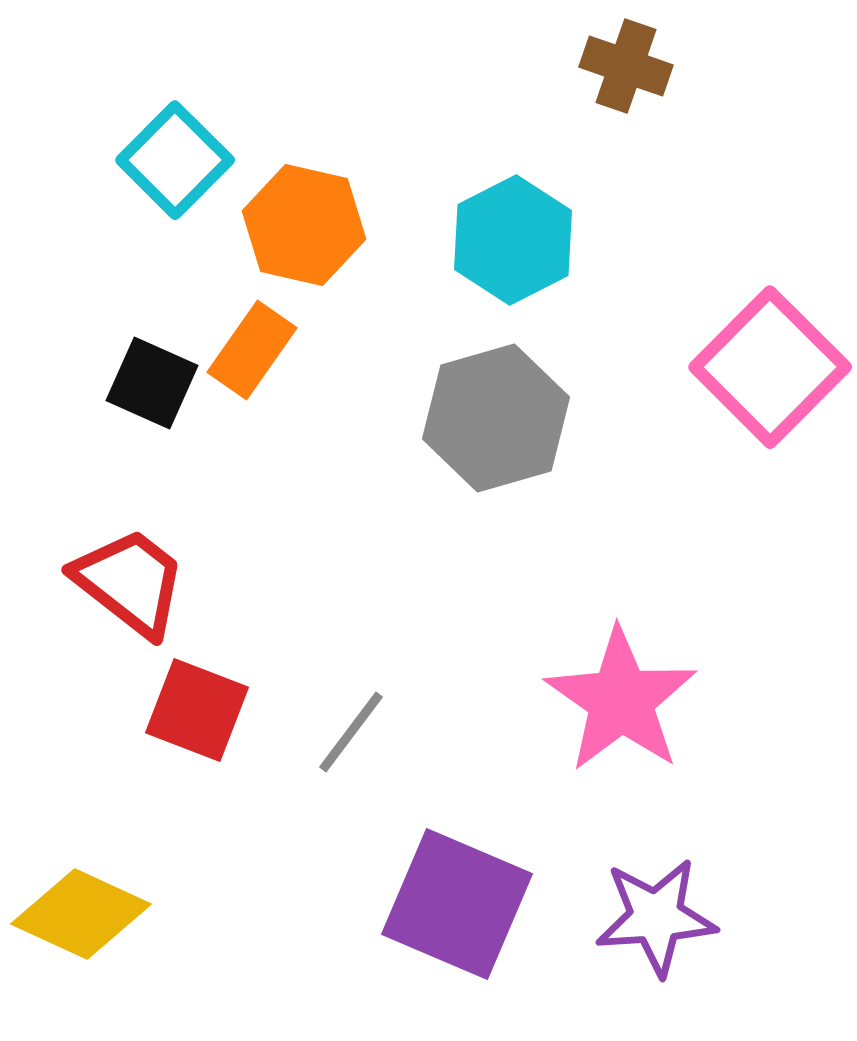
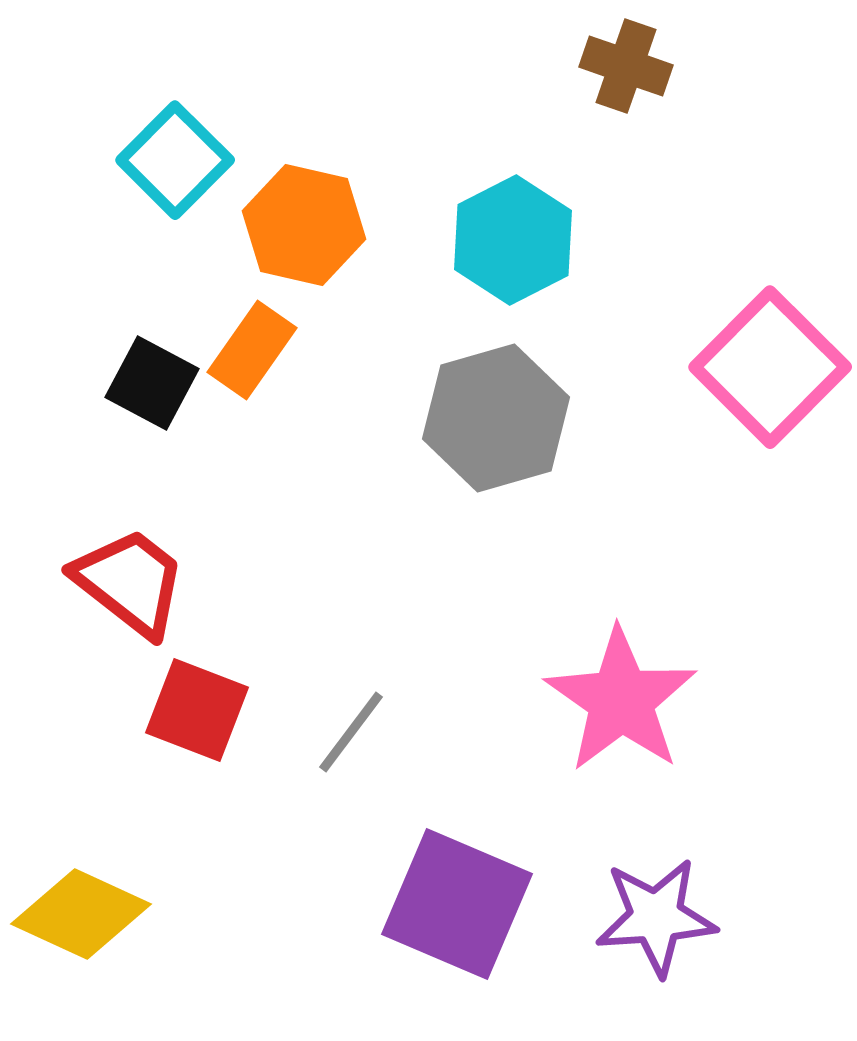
black square: rotated 4 degrees clockwise
